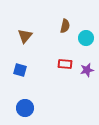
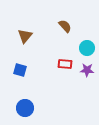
brown semicircle: rotated 56 degrees counterclockwise
cyan circle: moved 1 px right, 10 px down
purple star: rotated 16 degrees clockwise
